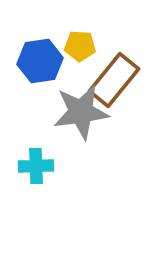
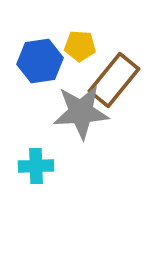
gray star: rotated 4 degrees clockwise
